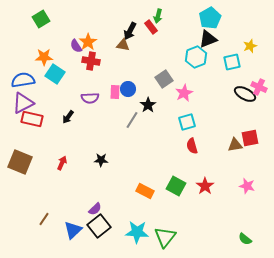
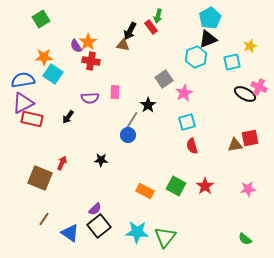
cyan square at (55, 74): moved 2 px left
blue circle at (128, 89): moved 46 px down
brown square at (20, 162): moved 20 px right, 16 px down
pink star at (247, 186): moved 1 px right, 3 px down; rotated 21 degrees counterclockwise
blue triangle at (73, 230): moved 3 px left, 3 px down; rotated 42 degrees counterclockwise
